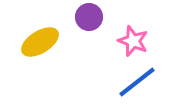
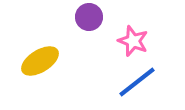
yellow ellipse: moved 19 px down
